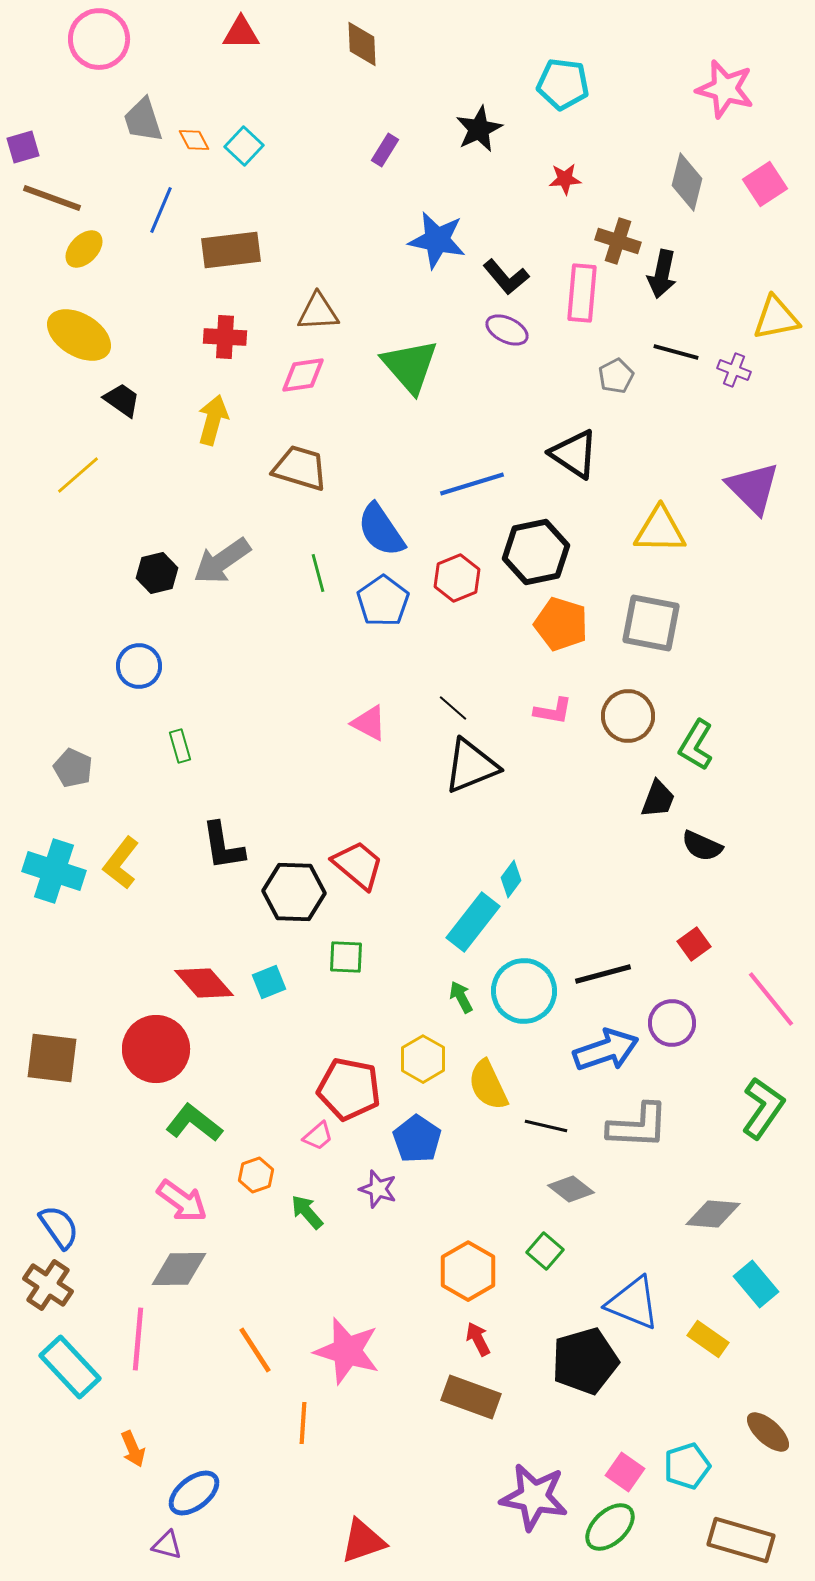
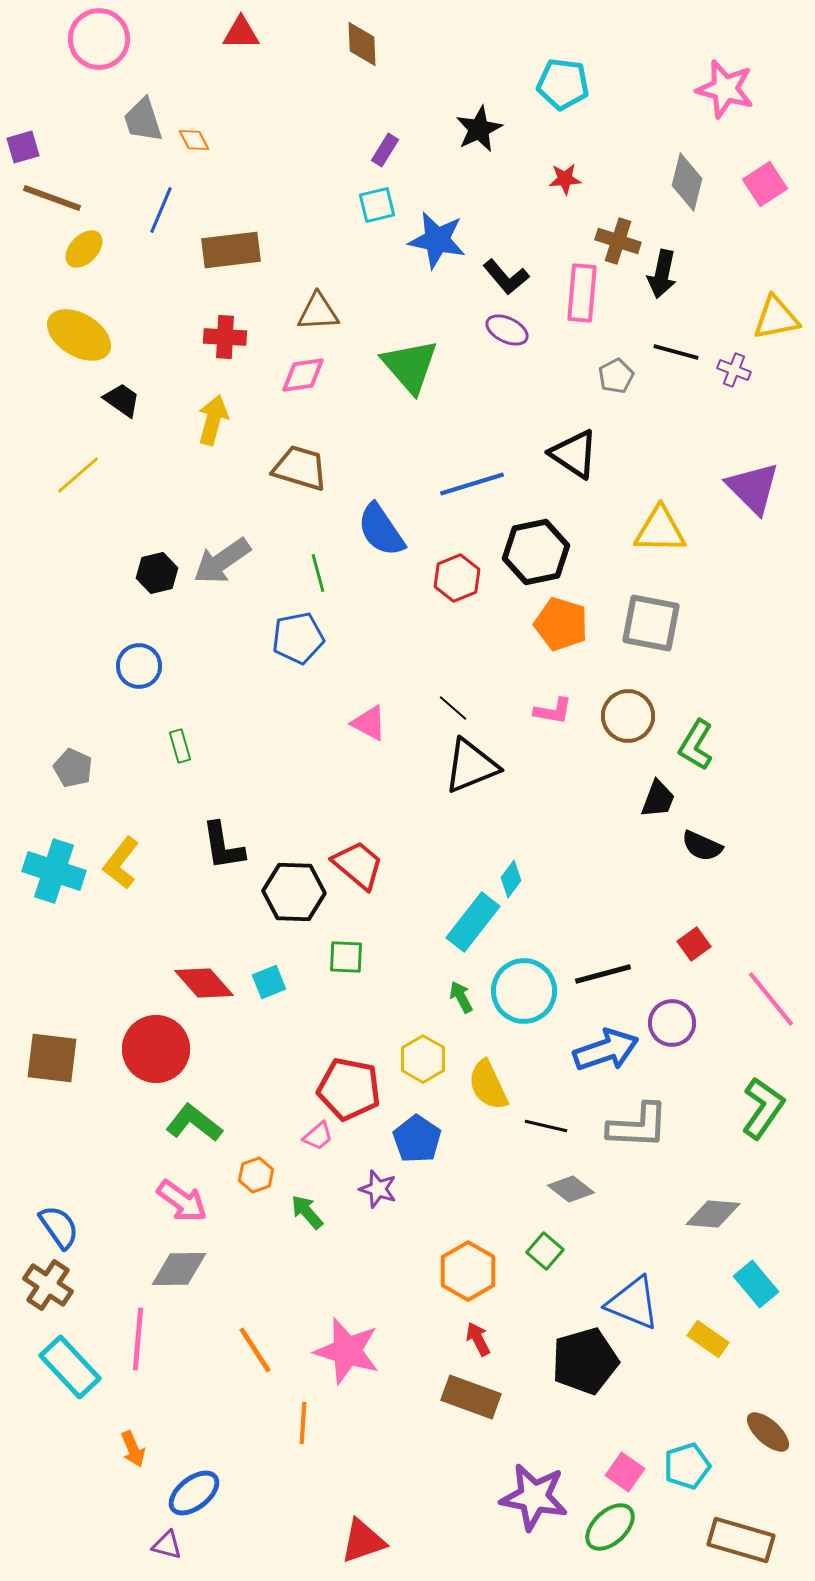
cyan square at (244, 146): moved 133 px right, 59 px down; rotated 33 degrees clockwise
blue pentagon at (383, 601): moved 85 px left, 37 px down; rotated 24 degrees clockwise
